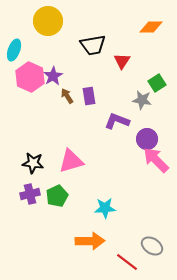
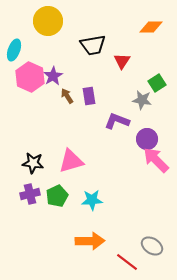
cyan star: moved 13 px left, 8 px up
